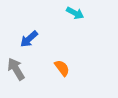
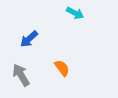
gray arrow: moved 5 px right, 6 px down
